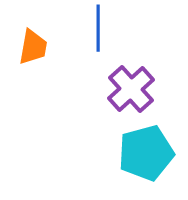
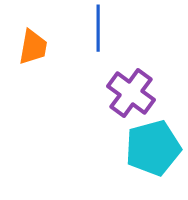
purple cross: moved 4 px down; rotated 12 degrees counterclockwise
cyan pentagon: moved 7 px right, 5 px up
